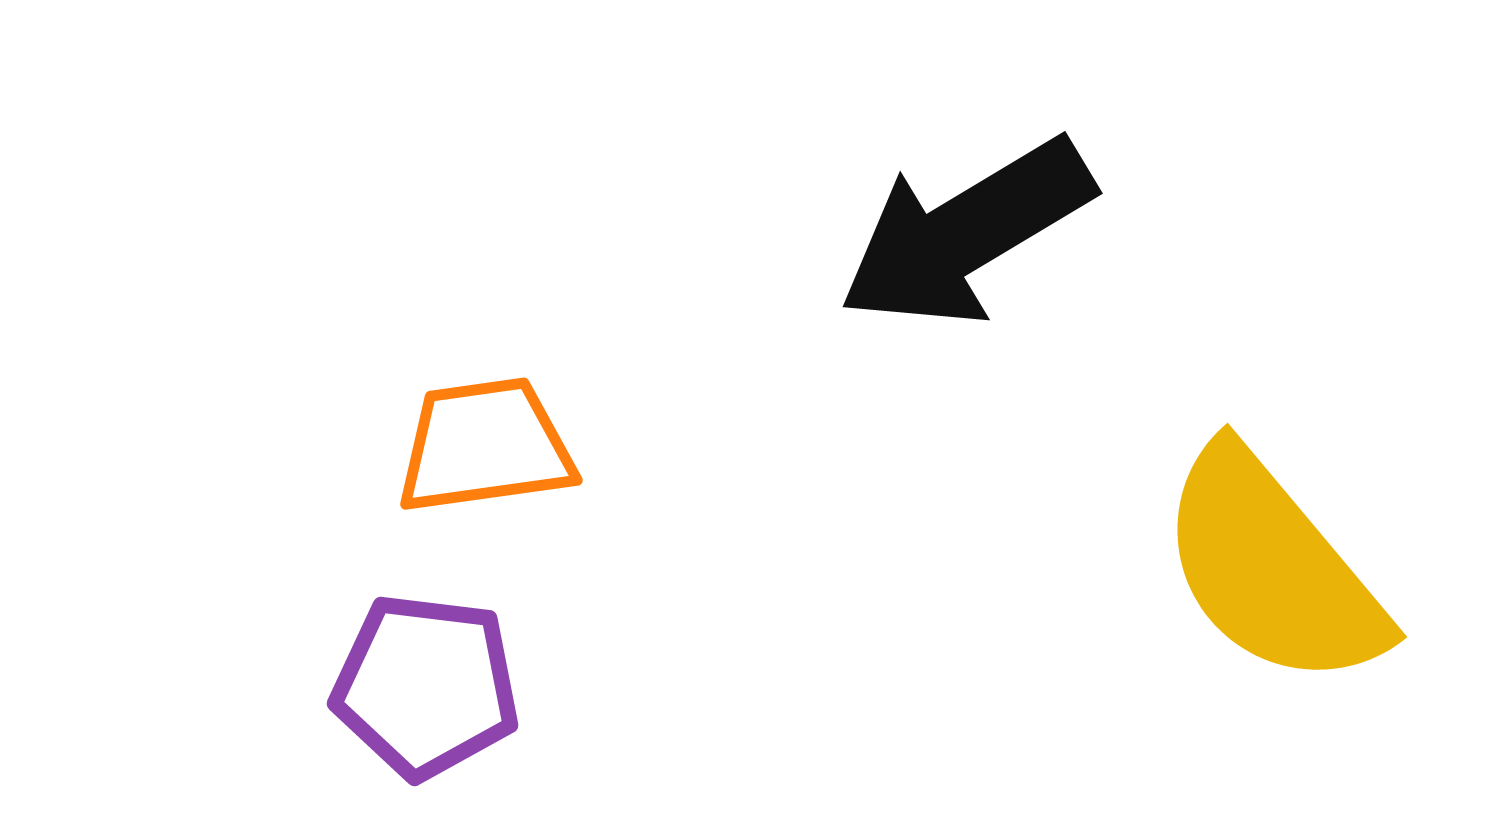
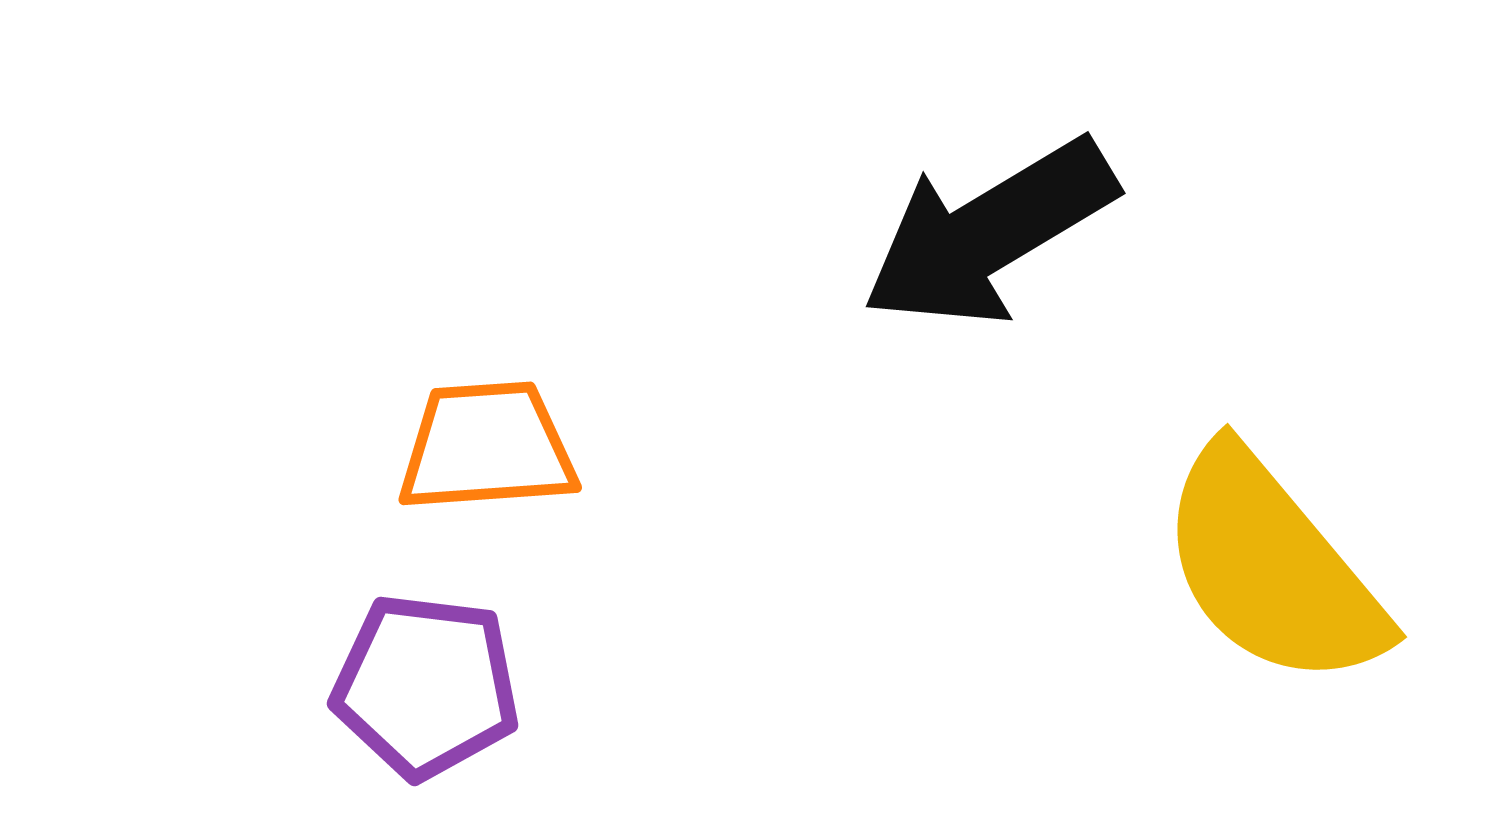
black arrow: moved 23 px right
orange trapezoid: moved 2 px right, 1 px down; rotated 4 degrees clockwise
